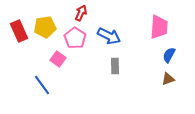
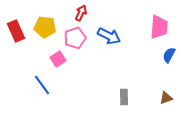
yellow pentagon: rotated 15 degrees clockwise
red rectangle: moved 3 px left
pink pentagon: rotated 20 degrees clockwise
pink square: rotated 21 degrees clockwise
gray rectangle: moved 9 px right, 31 px down
brown triangle: moved 2 px left, 19 px down
